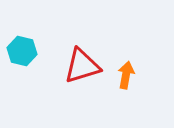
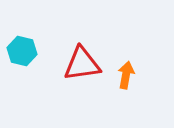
red triangle: moved 2 px up; rotated 9 degrees clockwise
